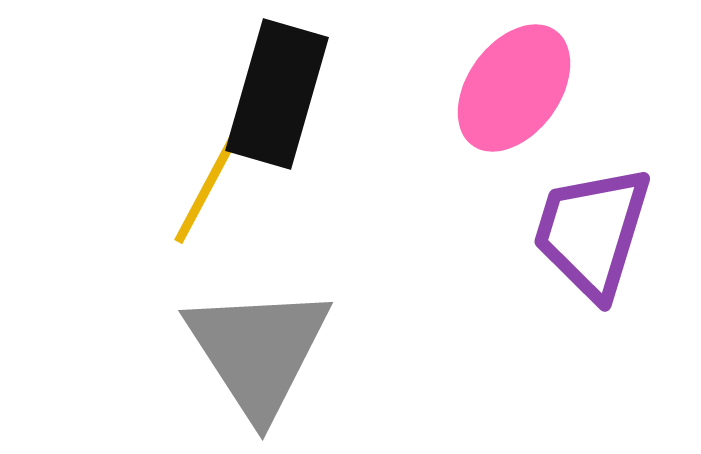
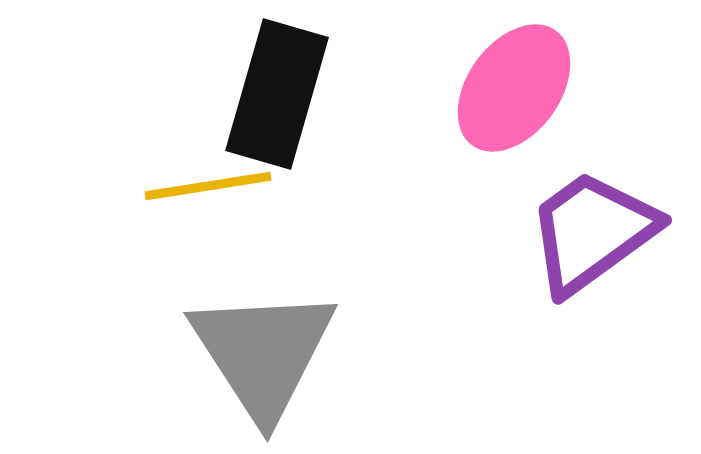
yellow line: rotated 53 degrees clockwise
purple trapezoid: rotated 37 degrees clockwise
gray triangle: moved 5 px right, 2 px down
